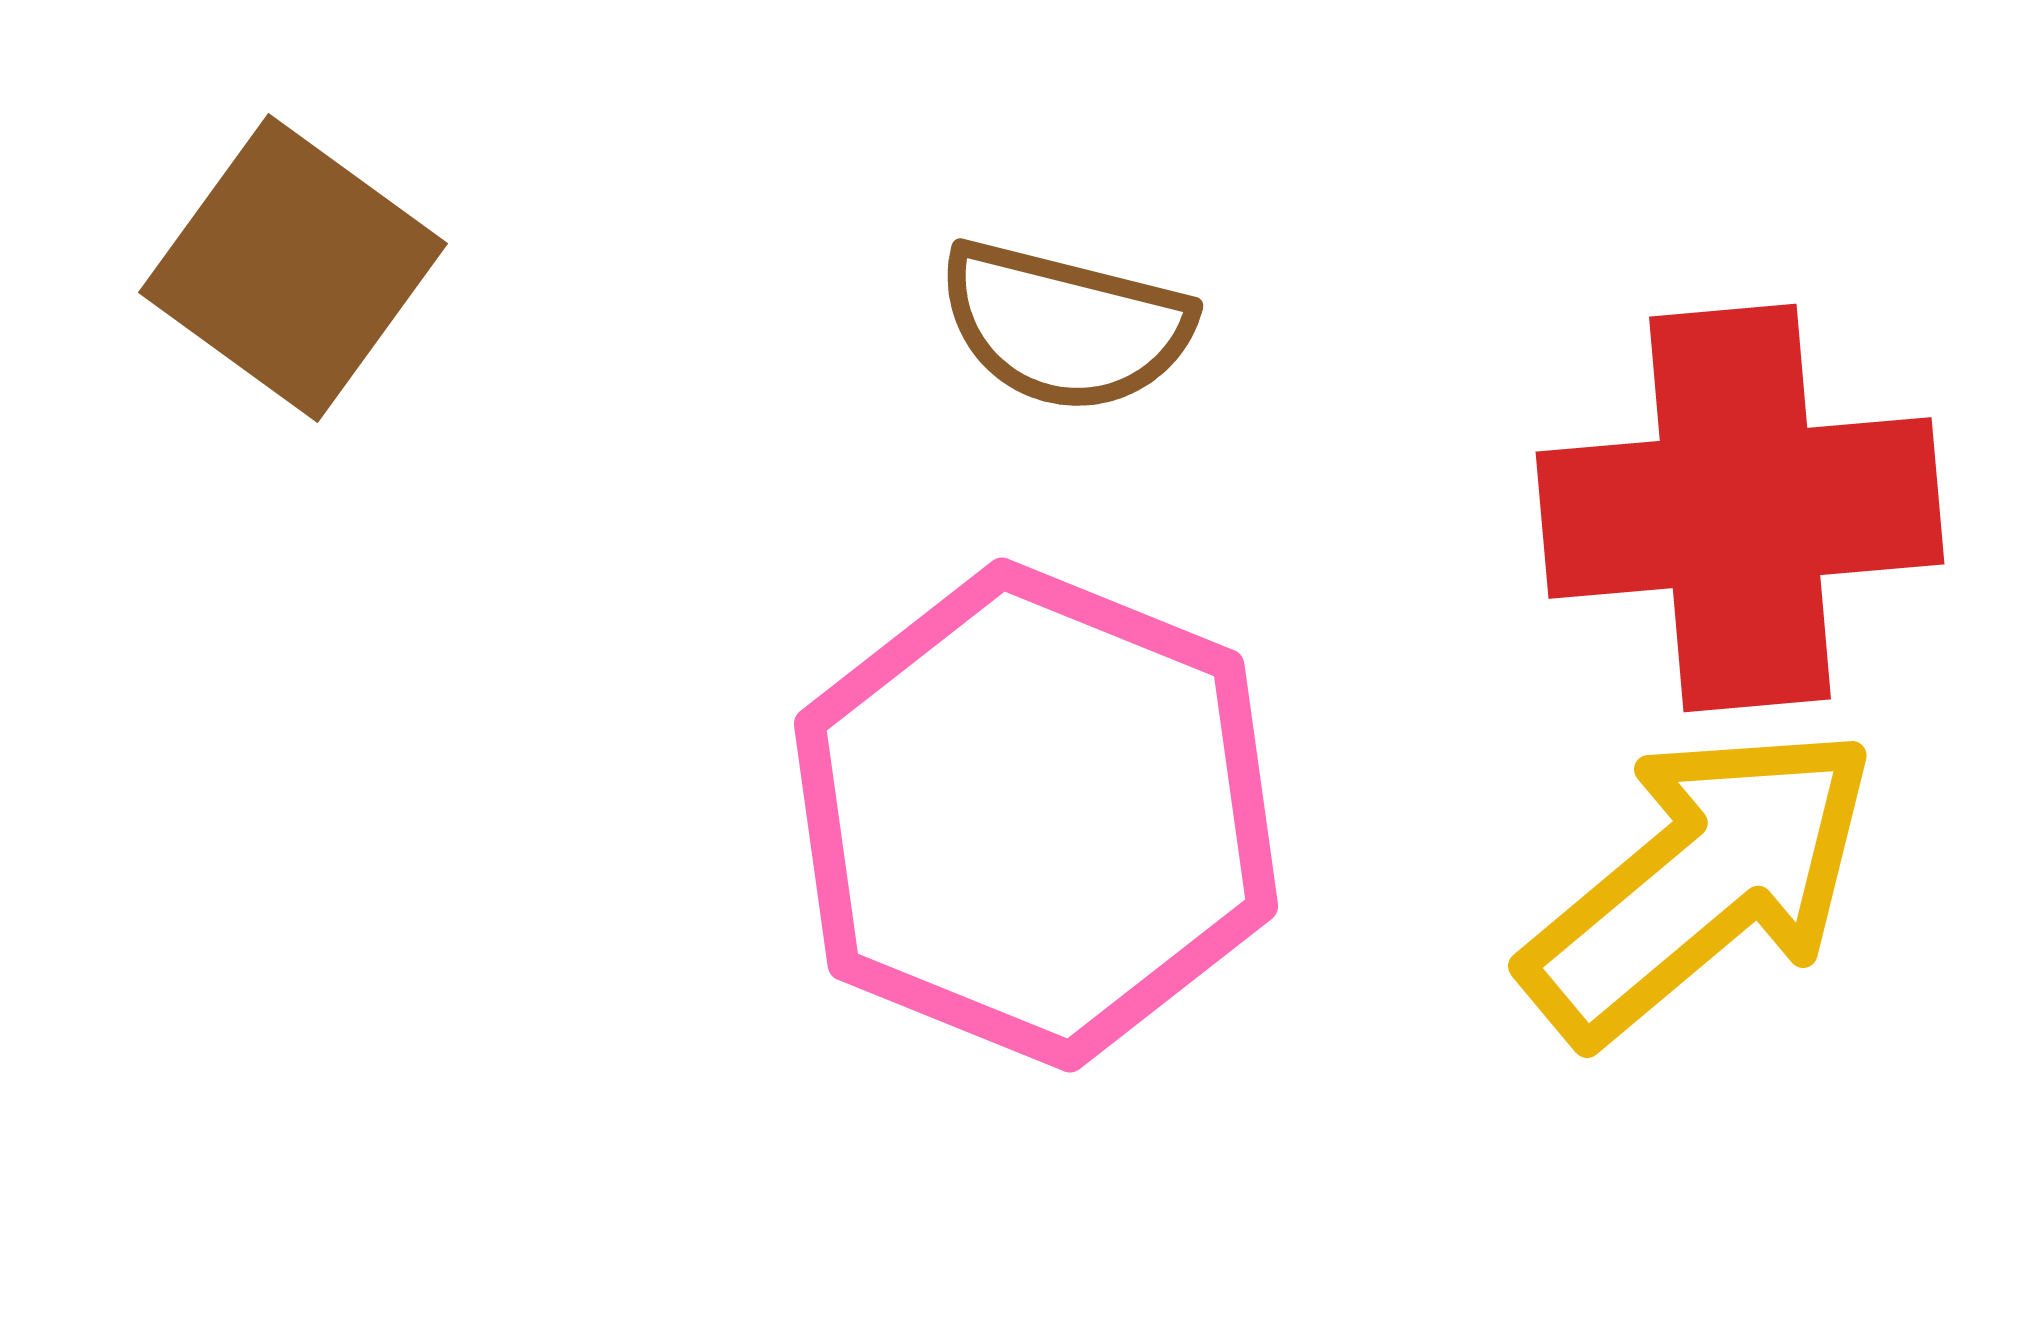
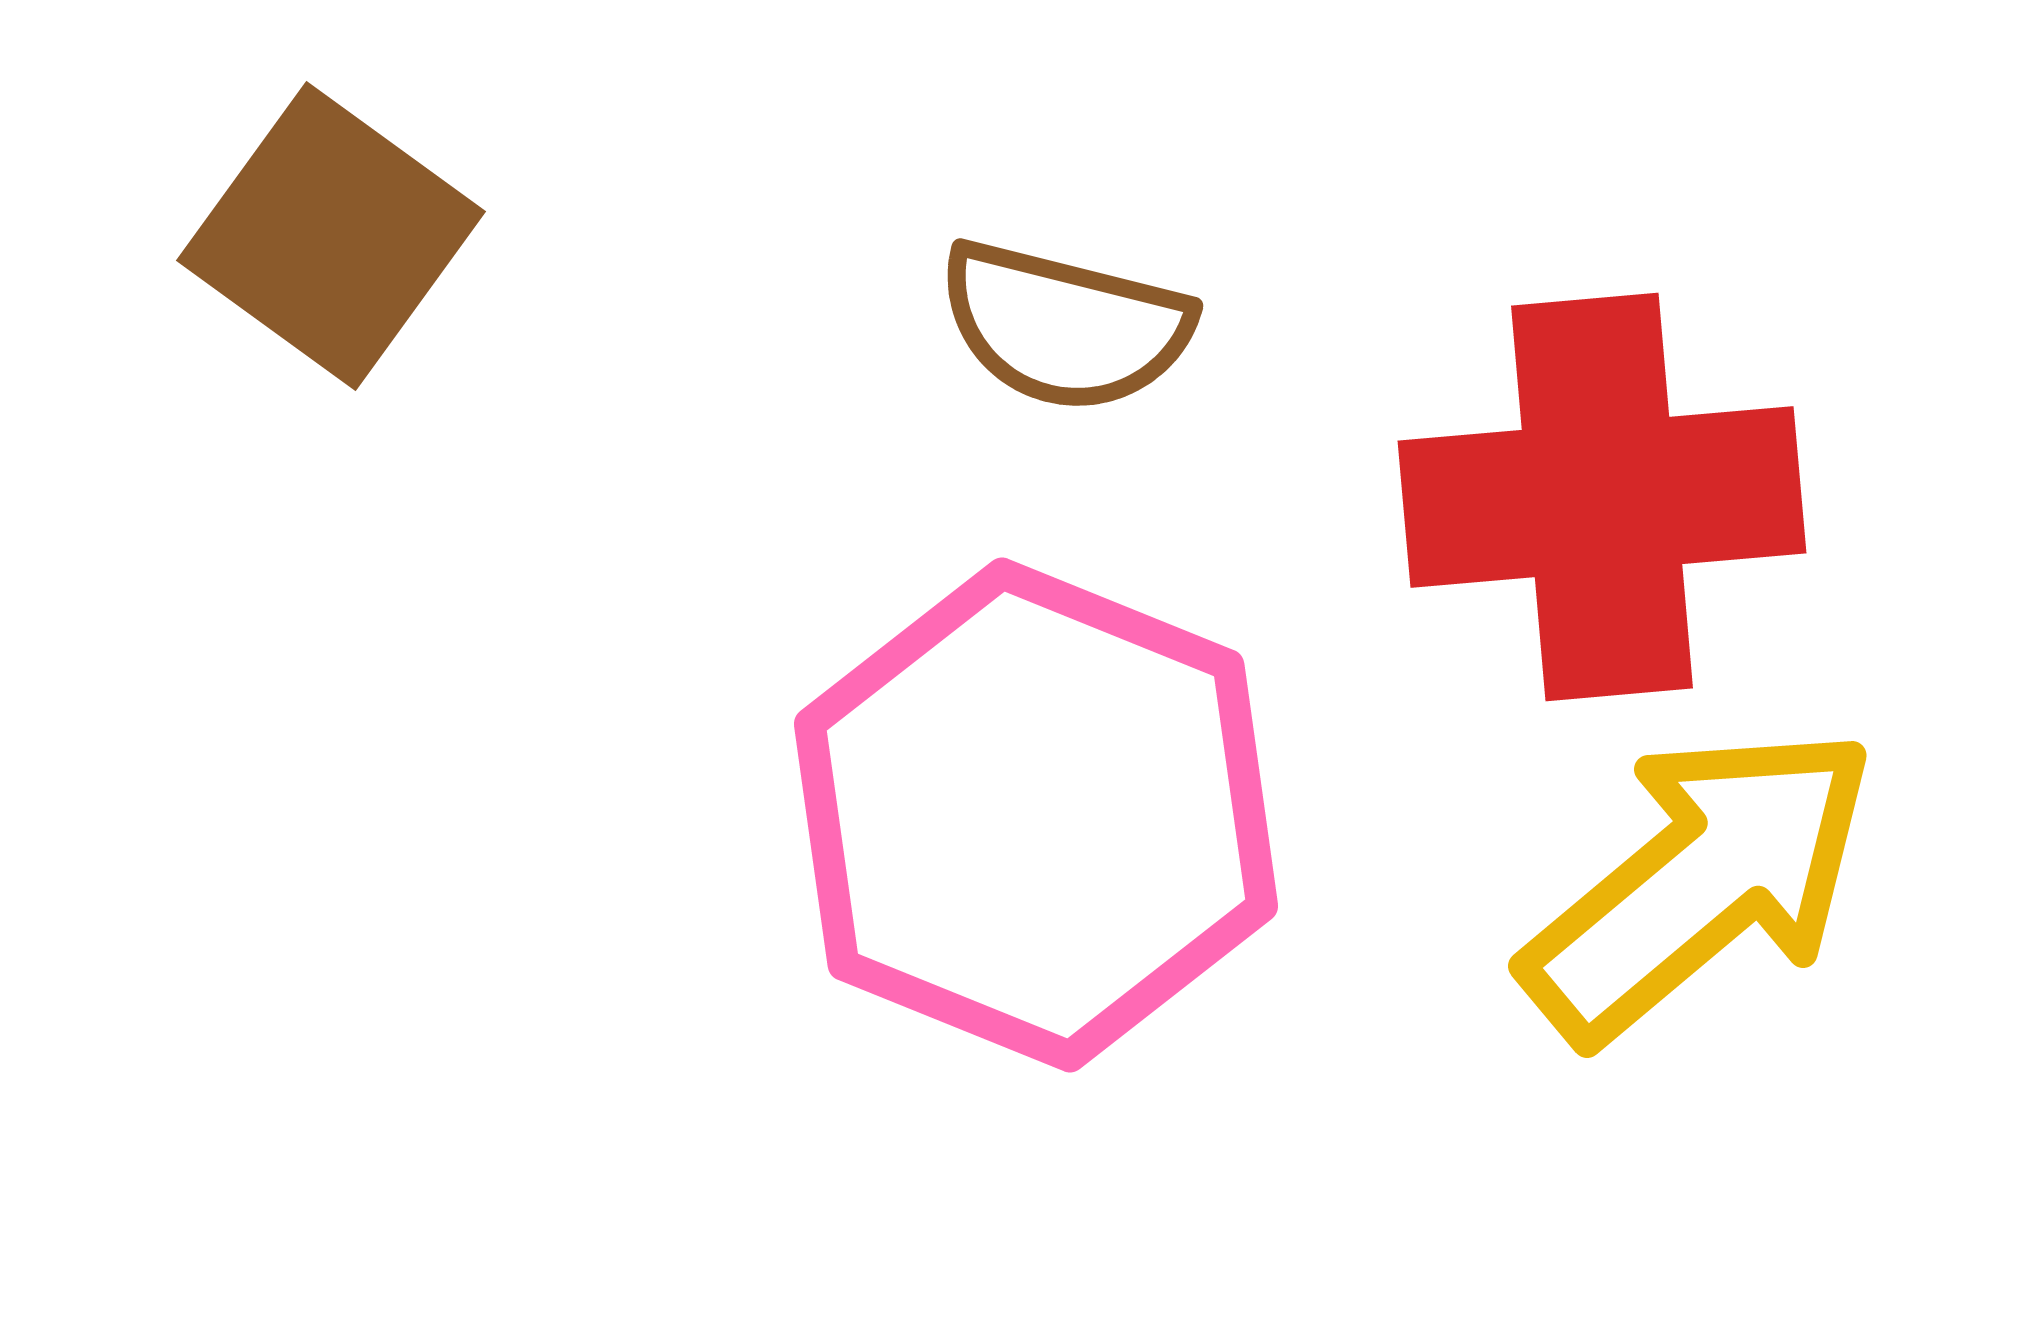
brown square: moved 38 px right, 32 px up
red cross: moved 138 px left, 11 px up
